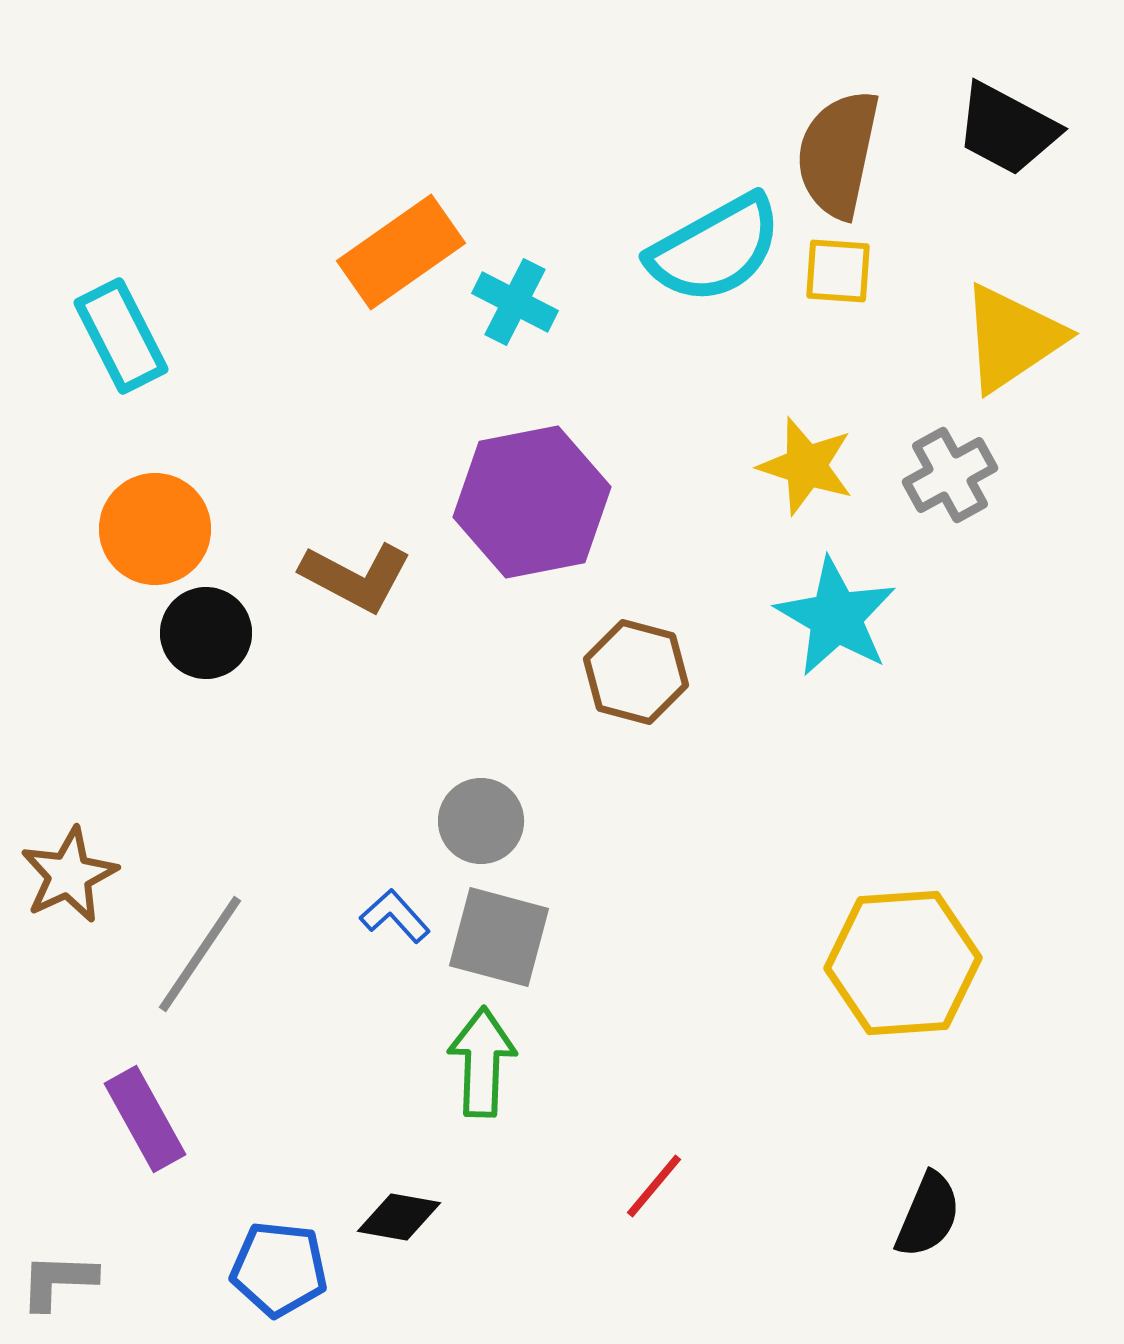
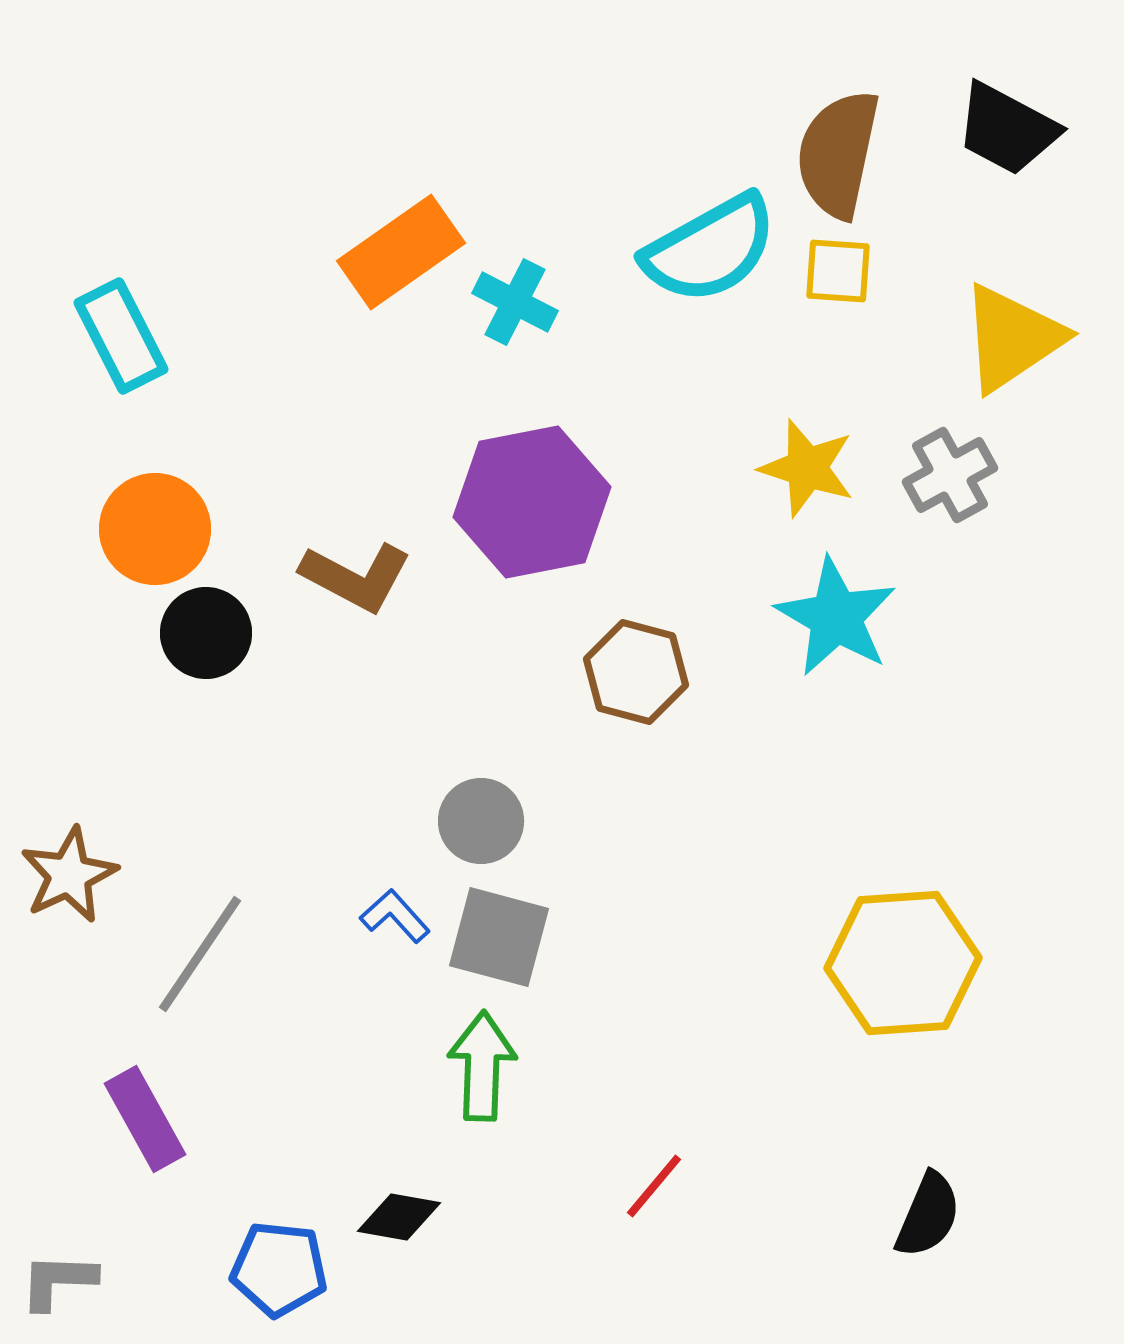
cyan semicircle: moved 5 px left
yellow star: moved 1 px right, 2 px down
green arrow: moved 4 px down
